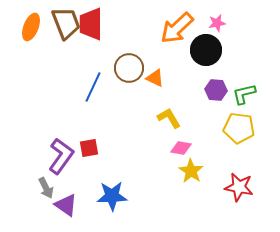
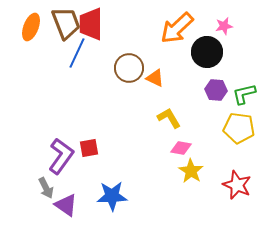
pink star: moved 7 px right, 3 px down
black circle: moved 1 px right, 2 px down
blue line: moved 16 px left, 34 px up
red star: moved 2 px left, 2 px up; rotated 12 degrees clockwise
